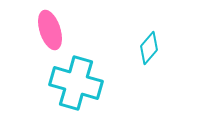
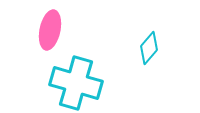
pink ellipse: rotated 30 degrees clockwise
